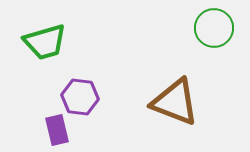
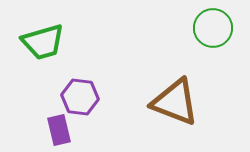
green circle: moved 1 px left
green trapezoid: moved 2 px left
purple rectangle: moved 2 px right
